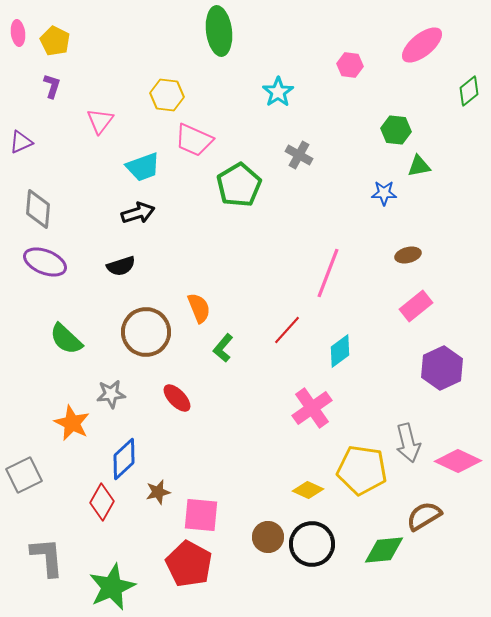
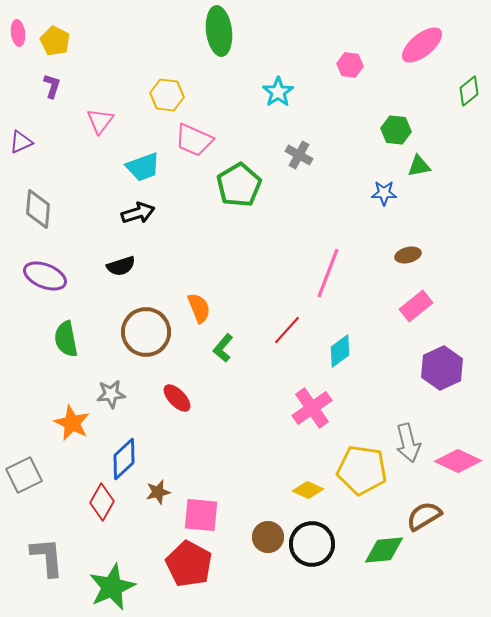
purple ellipse at (45, 262): moved 14 px down
green semicircle at (66, 339): rotated 36 degrees clockwise
